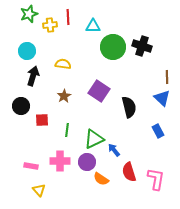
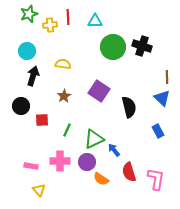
cyan triangle: moved 2 px right, 5 px up
green line: rotated 16 degrees clockwise
